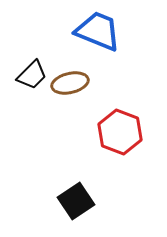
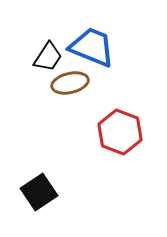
blue trapezoid: moved 6 px left, 16 px down
black trapezoid: moved 16 px right, 18 px up; rotated 12 degrees counterclockwise
black square: moved 37 px left, 9 px up
